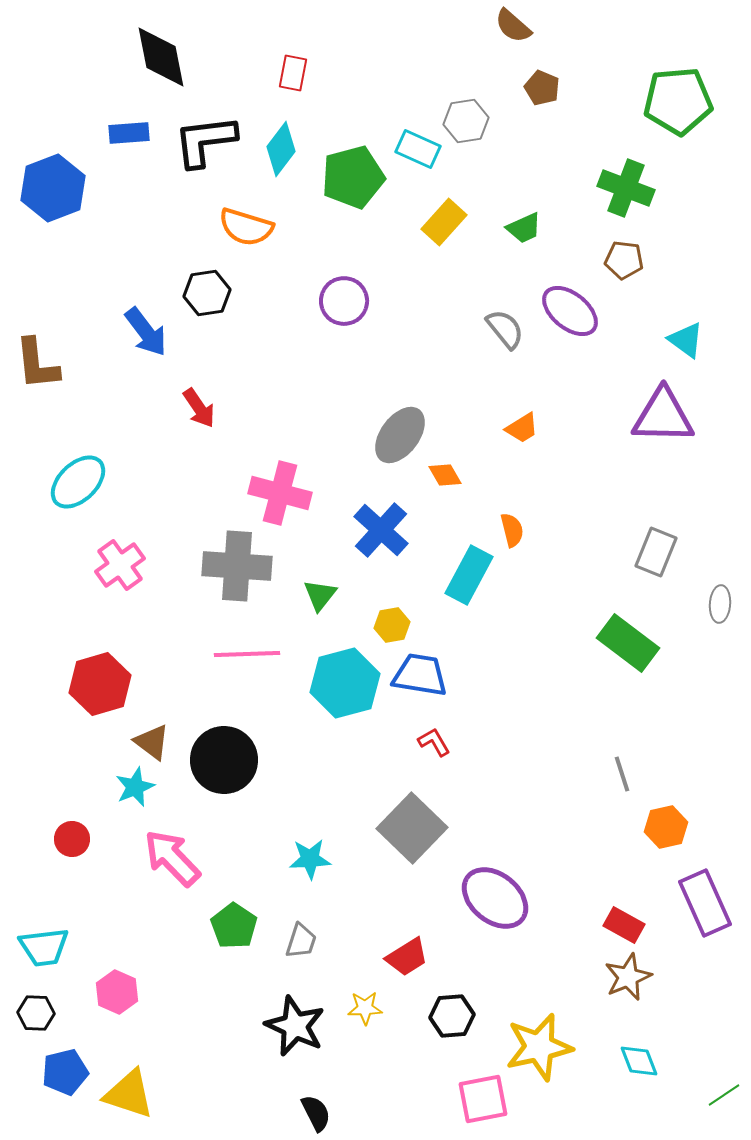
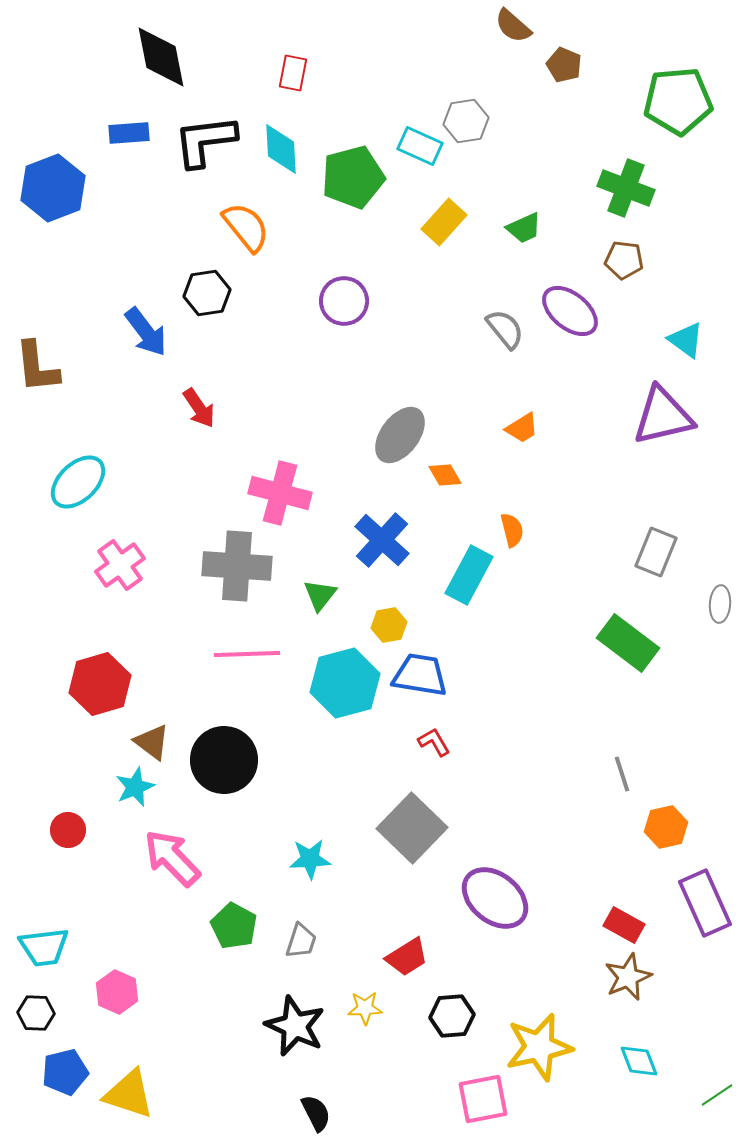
brown pentagon at (542, 88): moved 22 px right, 23 px up
cyan diamond at (281, 149): rotated 40 degrees counterclockwise
cyan rectangle at (418, 149): moved 2 px right, 3 px up
orange semicircle at (246, 227): rotated 146 degrees counterclockwise
brown L-shape at (37, 364): moved 3 px down
purple triangle at (663, 416): rotated 14 degrees counterclockwise
blue cross at (381, 530): moved 1 px right, 10 px down
yellow hexagon at (392, 625): moved 3 px left
red circle at (72, 839): moved 4 px left, 9 px up
green pentagon at (234, 926): rotated 6 degrees counterclockwise
green line at (724, 1095): moved 7 px left
